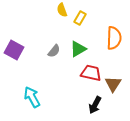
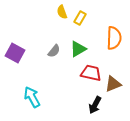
yellow semicircle: moved 2 px down
purple square: moved 1 px right, 3 px down
brown triangle: rotated 36 degrees clockwise
